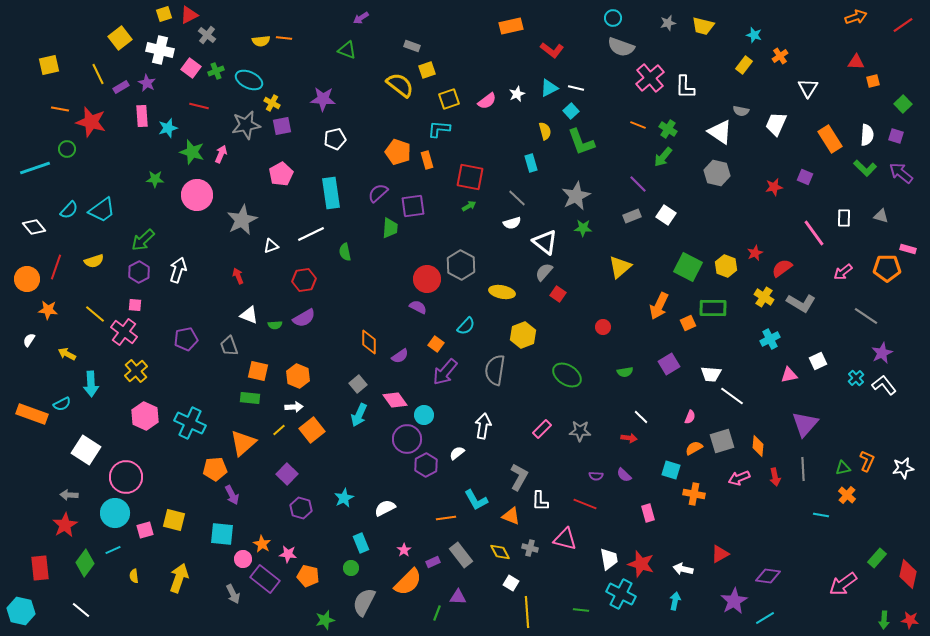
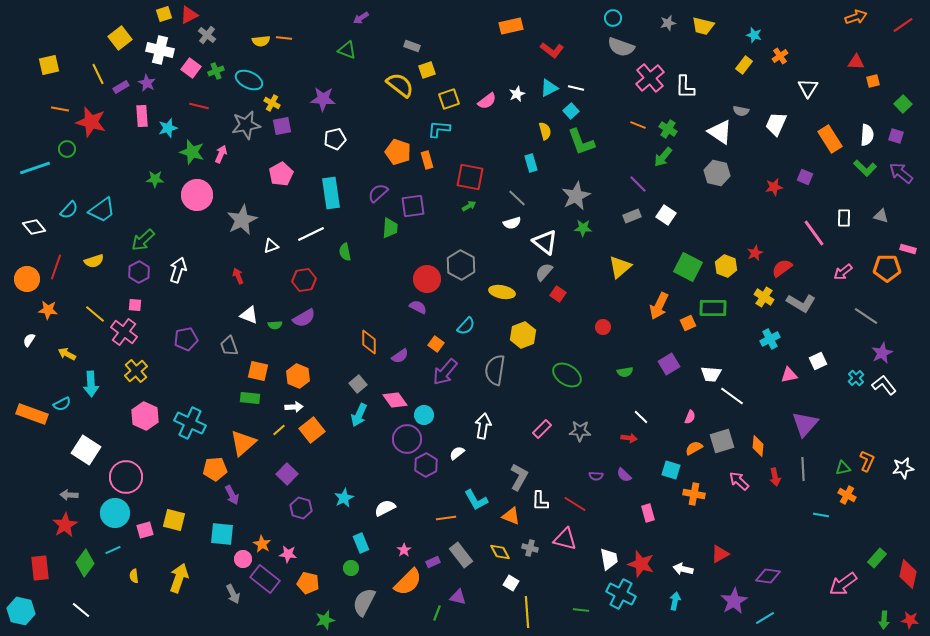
pink arrow at (739, 478): moved 3 px down; rotated 65 degrees clockwise
orange cross at (847, 495): rotated 12 degrees counterclockwise
red line at (585, 504): moved 10 px left; rotated 10 degrees clockwise
orange pentagon at (308, 576): moved 7 px down
purple triangle at (458, 597): rotated 12 degrees clockwise
